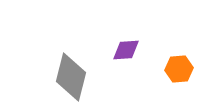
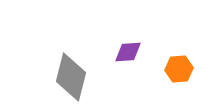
purple diamond: moved 2 px right, 2 px down
